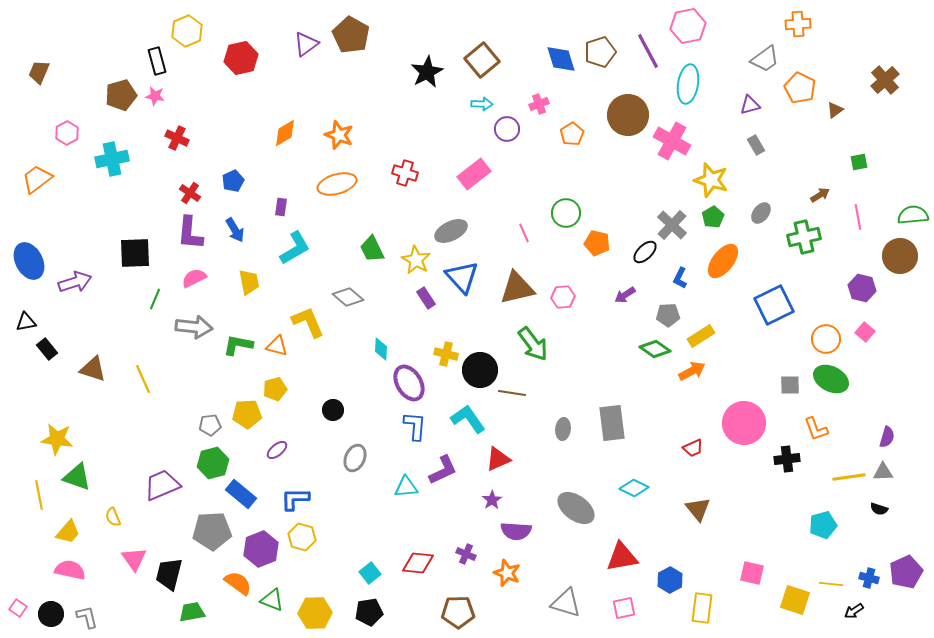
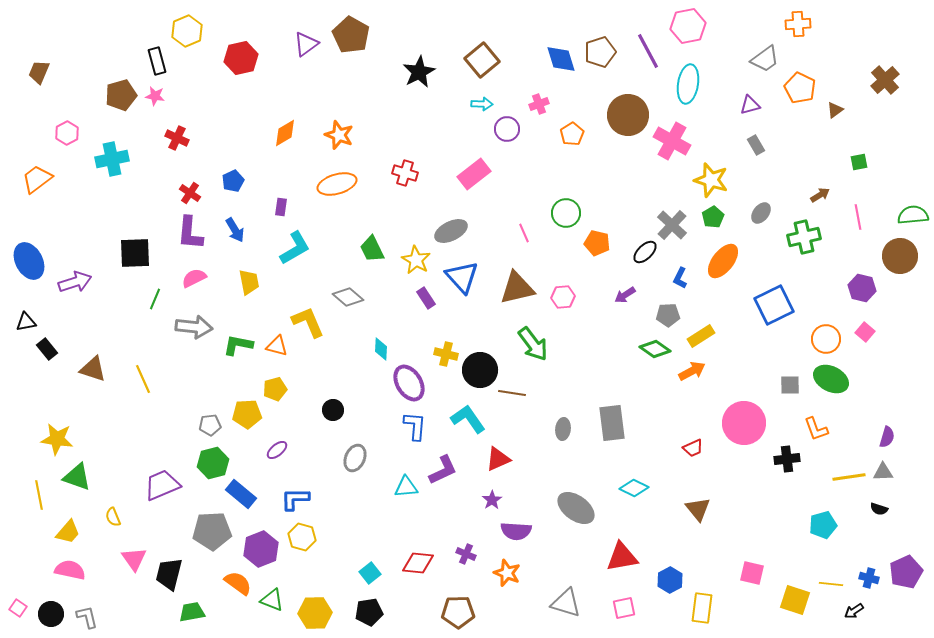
black star at (427, 72): moved 8 px left
